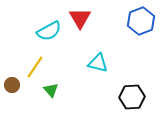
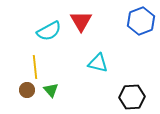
red triangle: moved 1 px right, 3 px down
yellow line: rotated 40 degrees counterclockwise
brown circle: moved 15 px right, 5 px down
